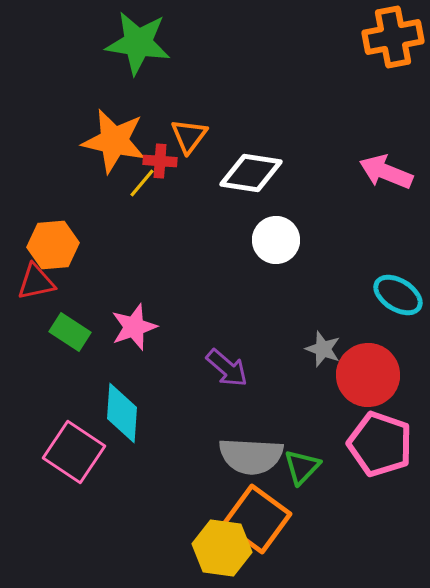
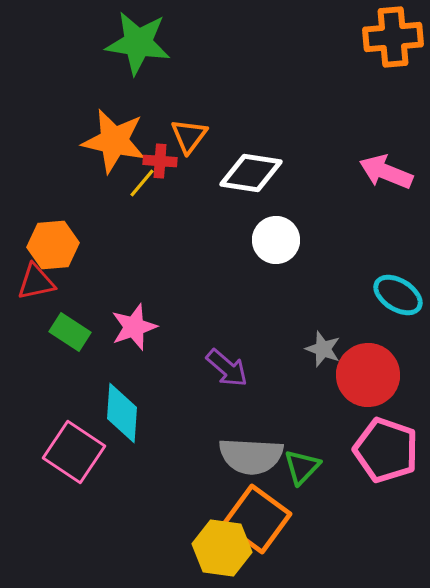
orange cross: rotated 6 degrees clockwise
pink pentagon: moved 6 px right, 6 px down
